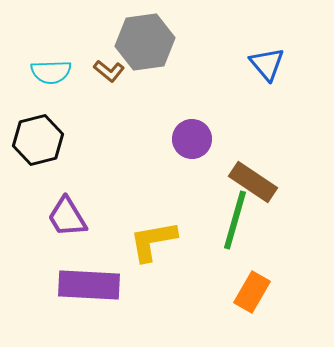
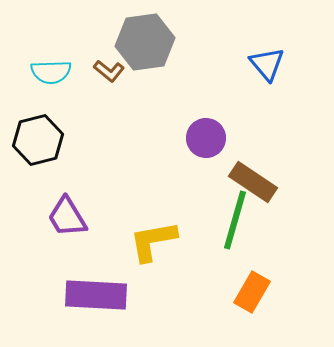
purple circle: moved 14 px right, 1 px up
purple rectangle: moved 7 px right, 10 px down
